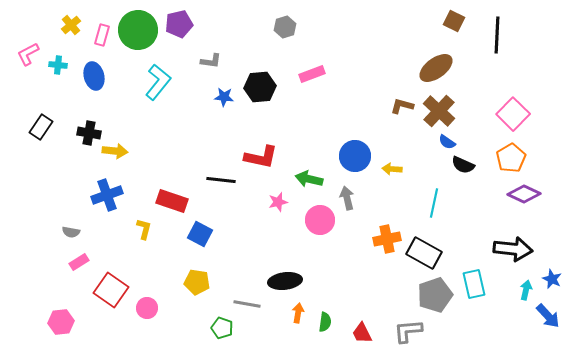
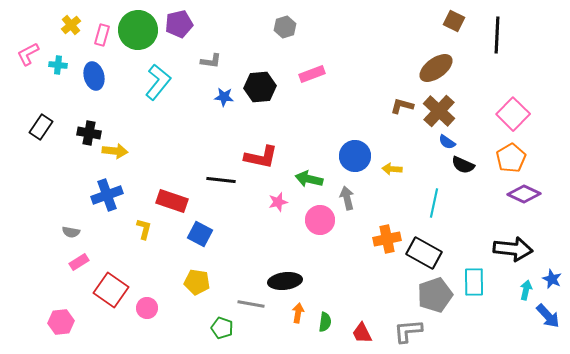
cyan rectangle at (474, 284): moved 2 px up; rotated 12 degrees clockwise
gray line at (247, 304): moved 4 px right
